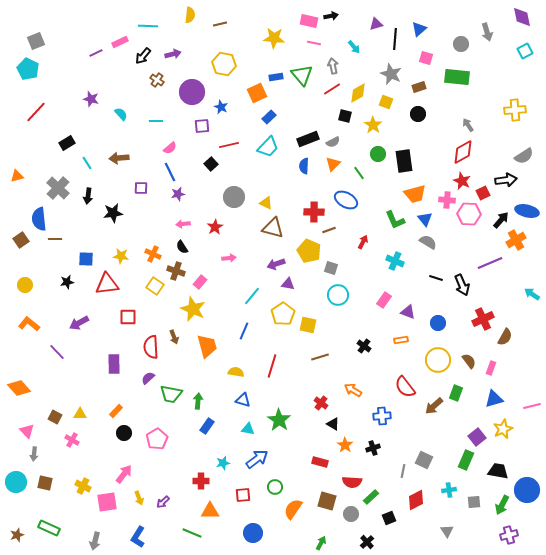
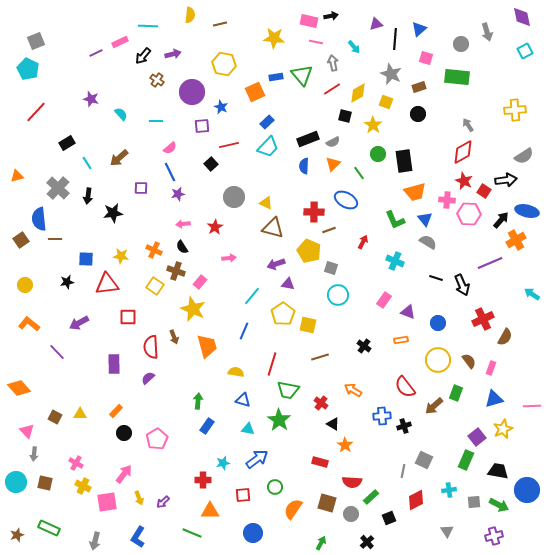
pink line at (314, 43): moved 2 px right, 1 px up
gray arrow at (333, 66): moved 3 px up
orange square at (257, 93): moved 2 px left, 1 px up
blue rectangle at (269, 117): moved 2 px left, 5 px down
brown arrow at (119, 158): rotated 36 degrees counterclockwise
red star at (462, 181): moved 2 px right
red square at (483, 193): moved 1 px right, 2 px up; rotated 32 degrees counterclockwise
orange trapezoid at (415, 194): moved 2 px up
orange cross at (153, 254): moved 1 px right, 4 px up
red line at (272, 366): moved 2 px up
green trapezoid at (171, 394): moved 117 px right, 4 px up
pink line at (532, 406): rotated 12 degrees clockwise
pink cross at (72, 440): moved 4 px right, 23 px down
black cross at (373, 448): moved 31 px right, 22 px up
red cross at (201, 481): moved 2 px right, 1 px up
brown square at (327, 501): moved 2 px down
green arrow at (502, 505): moved 3 px left; rotated 90 degrees counterclockwise
purple cross at (509, 535): moved 15 px left, 1 px down
